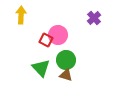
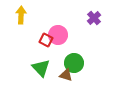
green circle: moved 8 px right, 3 px down
